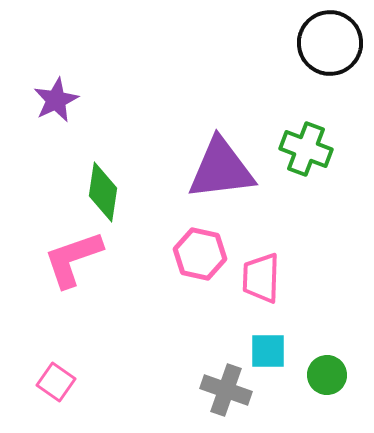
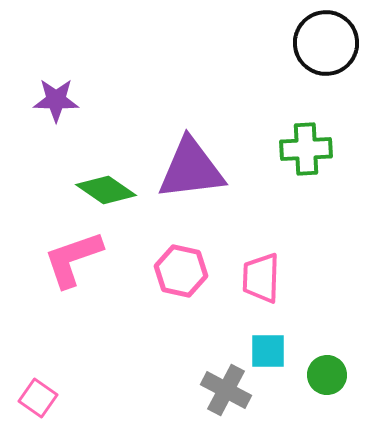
black circle: moved 4 px left
purple star: rotated 27 degrees clockwise
green cross: rotated 24 degrees counterclockwise
purple triangle: moved 30 px left
green diamond: moved 3 px right, 2 px up; rotated 64 degrees counterclockwise
pink hexagon: moved 19 px left, 17 px down
pink square: moved 18 px left, 16 px down
gray cross: rotated 9 degrees clockwise
